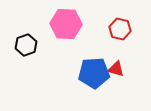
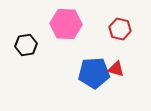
black hexagon: rotated 10 degrees clockwise
